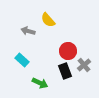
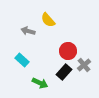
black rectangle: moved 1 px left, 1 px down; rotated 63 degrees clockwise
